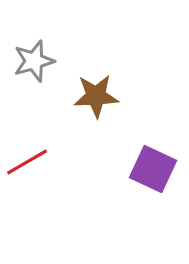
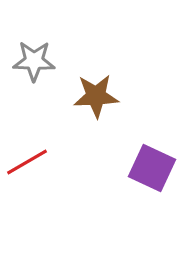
gray star: rotated 18 degrees clockwise
purple square: moved 1 px left, 1 px up
